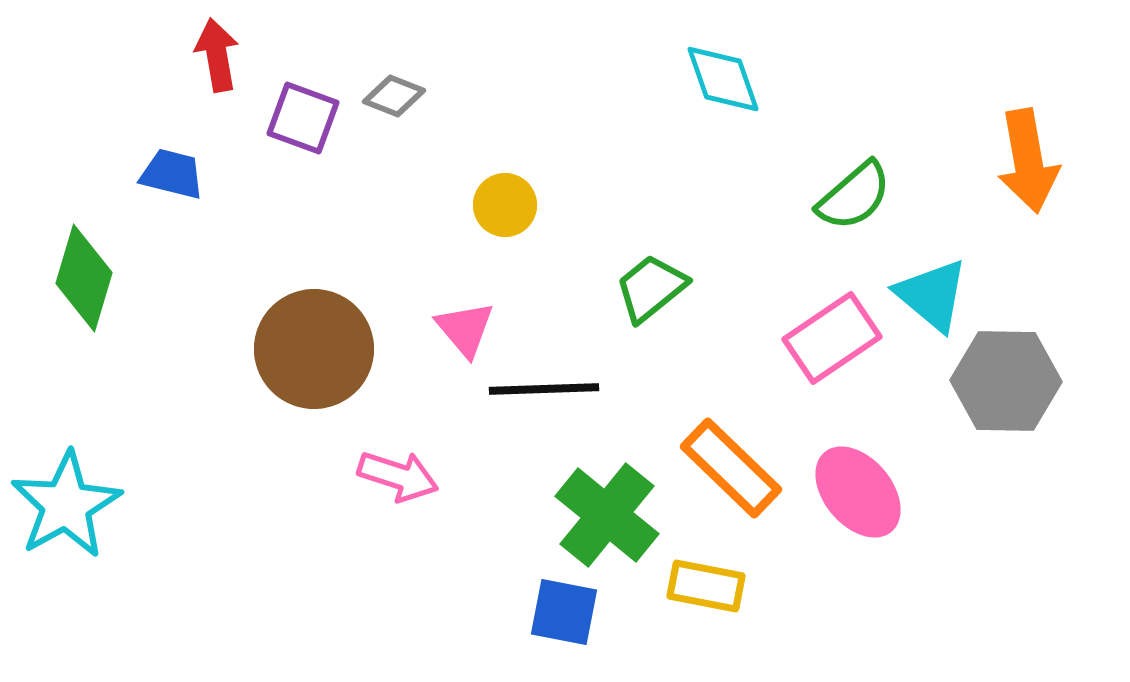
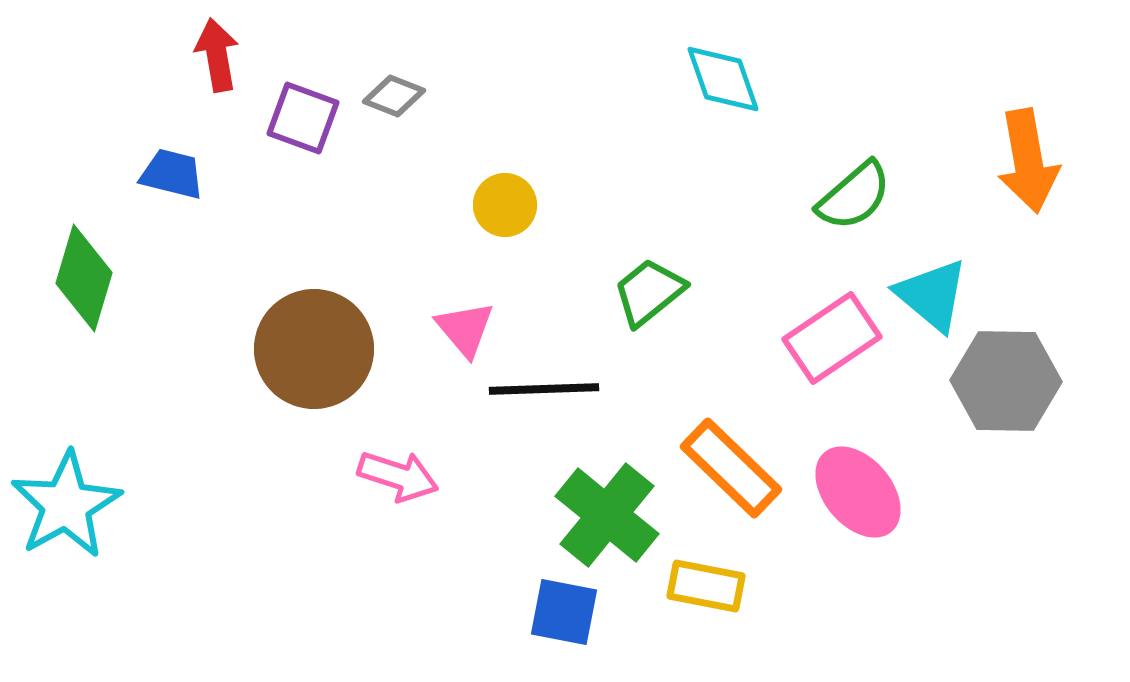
green trapezoid: moved 2 px left, 4 px down
